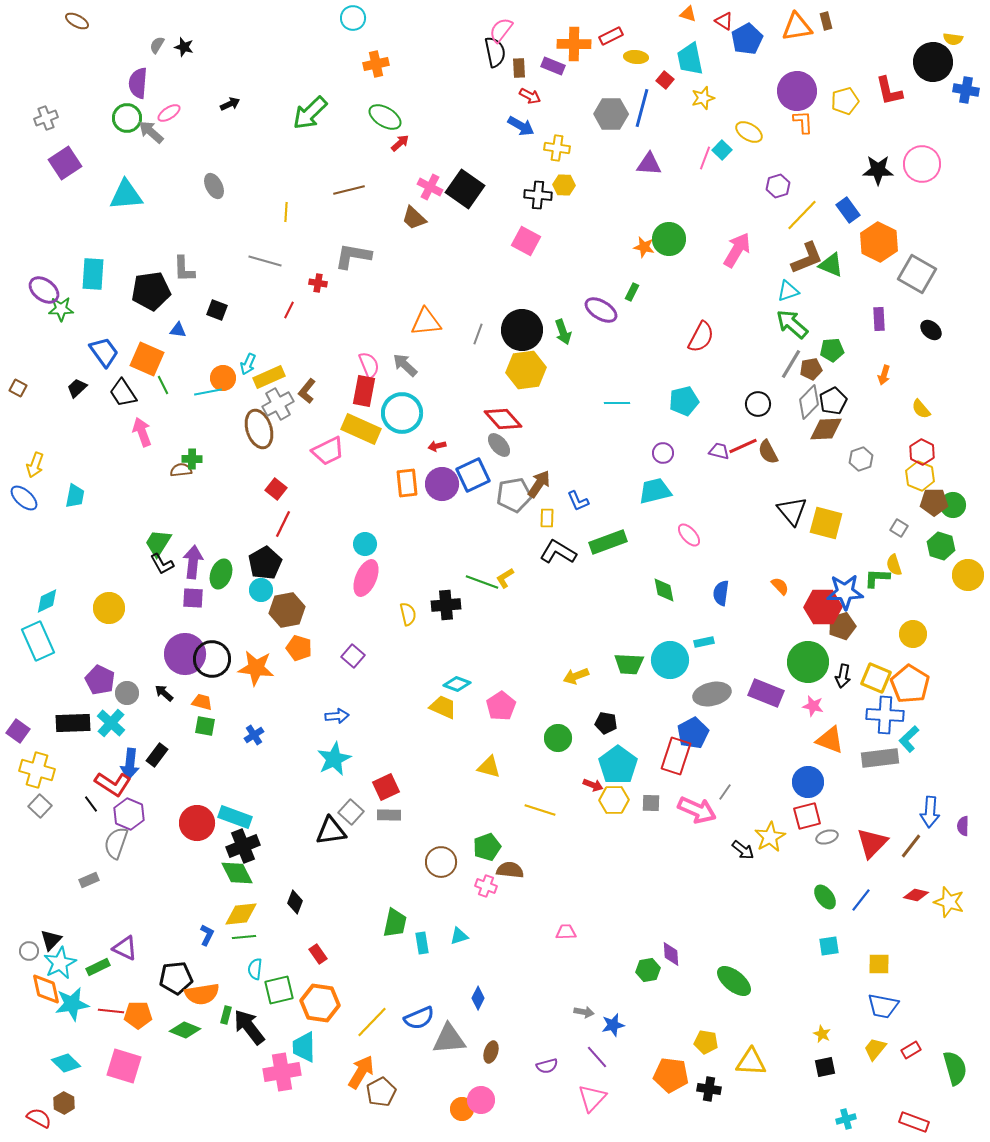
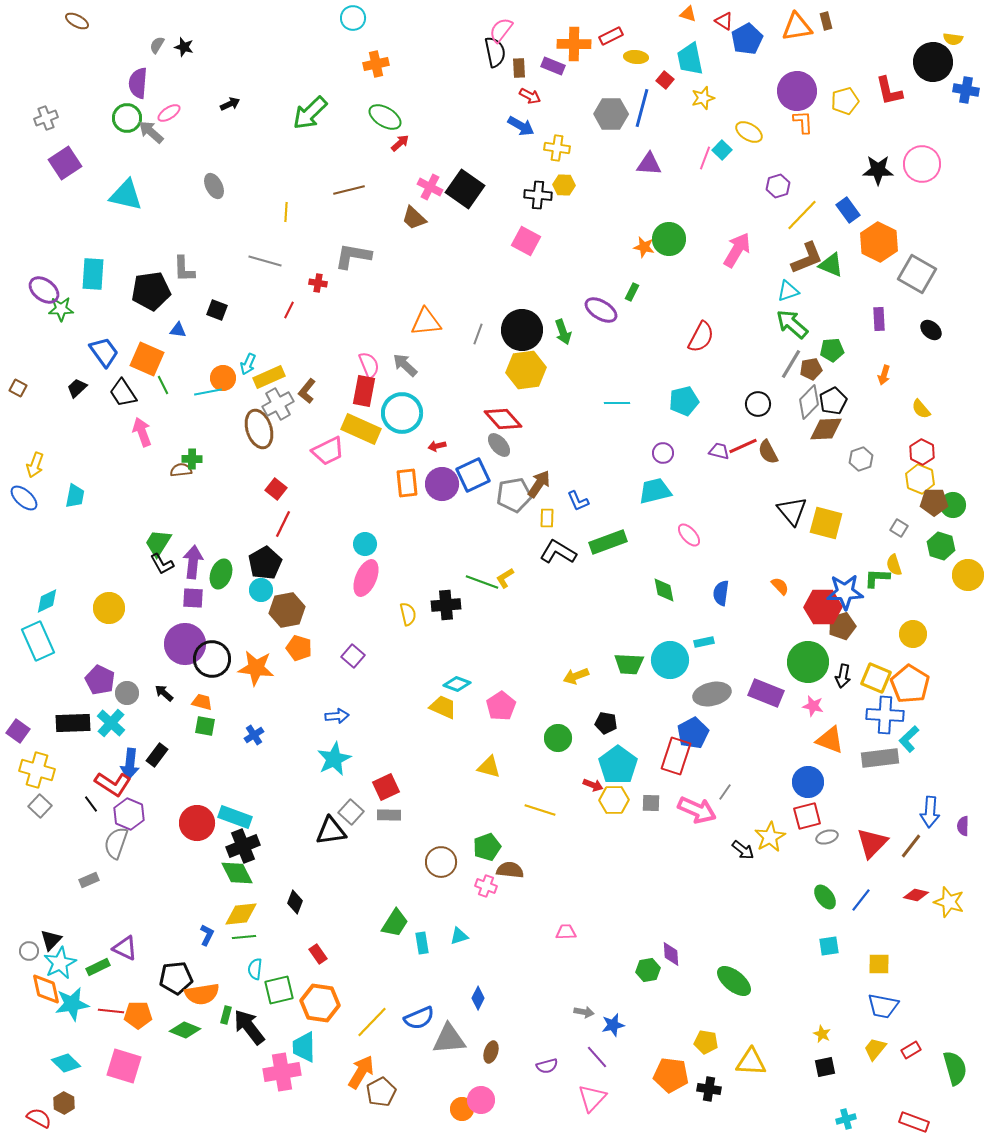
cyan triangle at (126, 195): rotated 18 degrees clockwise
yellow hexagon at (920, 476): moved 3 px down
purple circle at (185, 654): moved 10 px up
green trapezoid at (395, 923): rotated 20 degrees clockwise
